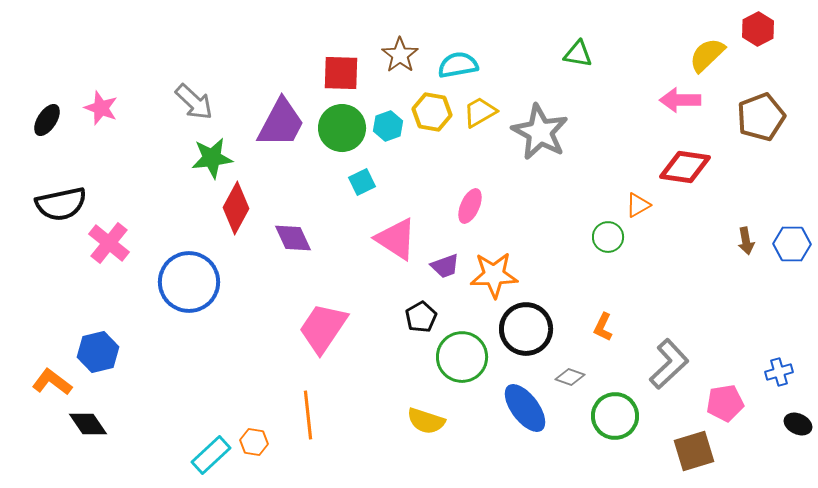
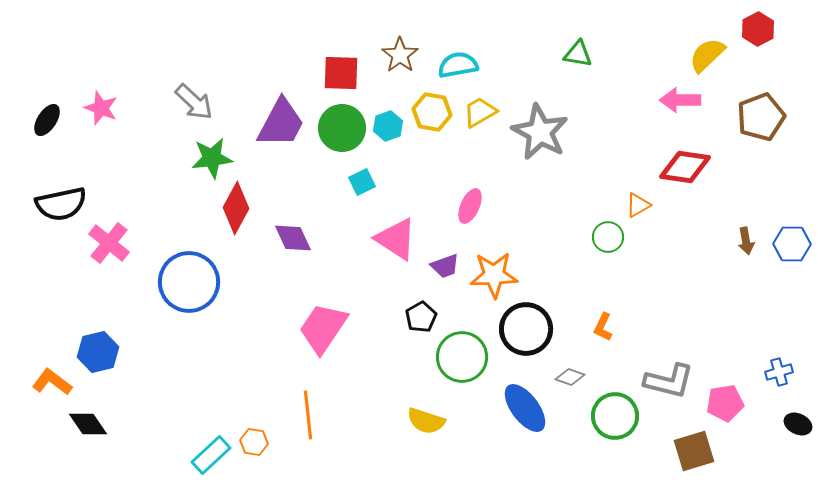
gray L-shape at (669, 364): moved 17 px down; rotated 57 degrees clockwise
